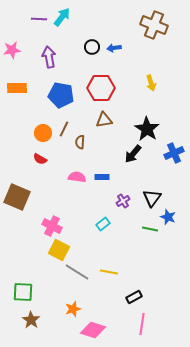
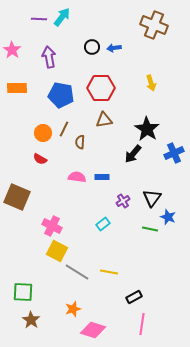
pink star: rotated 30 degrees counterclockwise
yellow square: moved 2 px left, 1 px down
